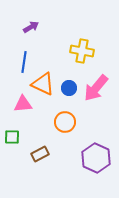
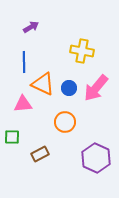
blue line: rotated 10 degrees counterclockwise
